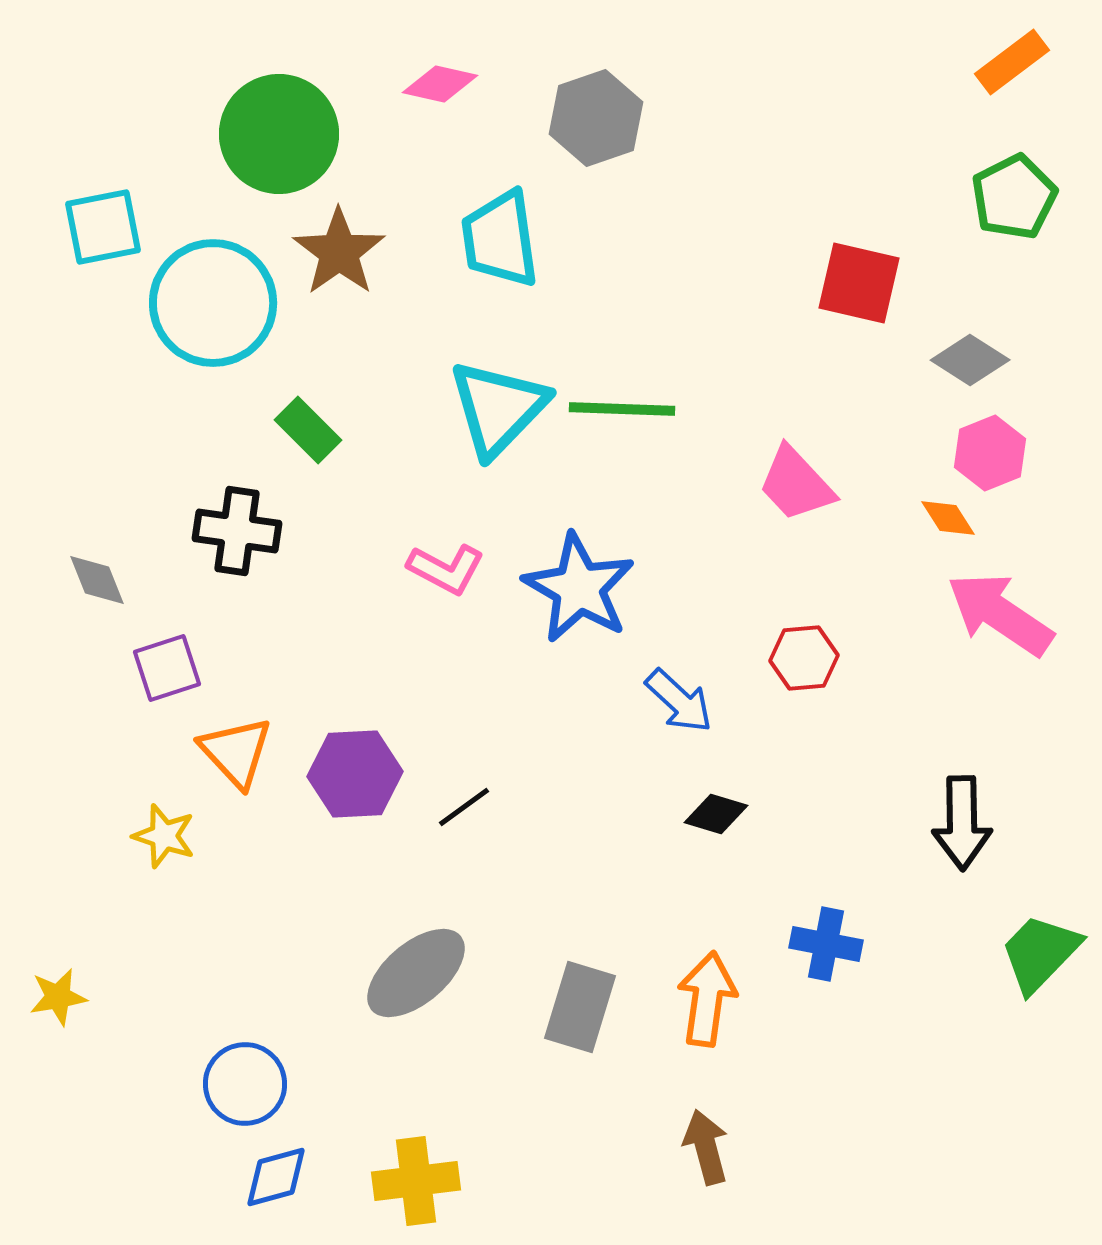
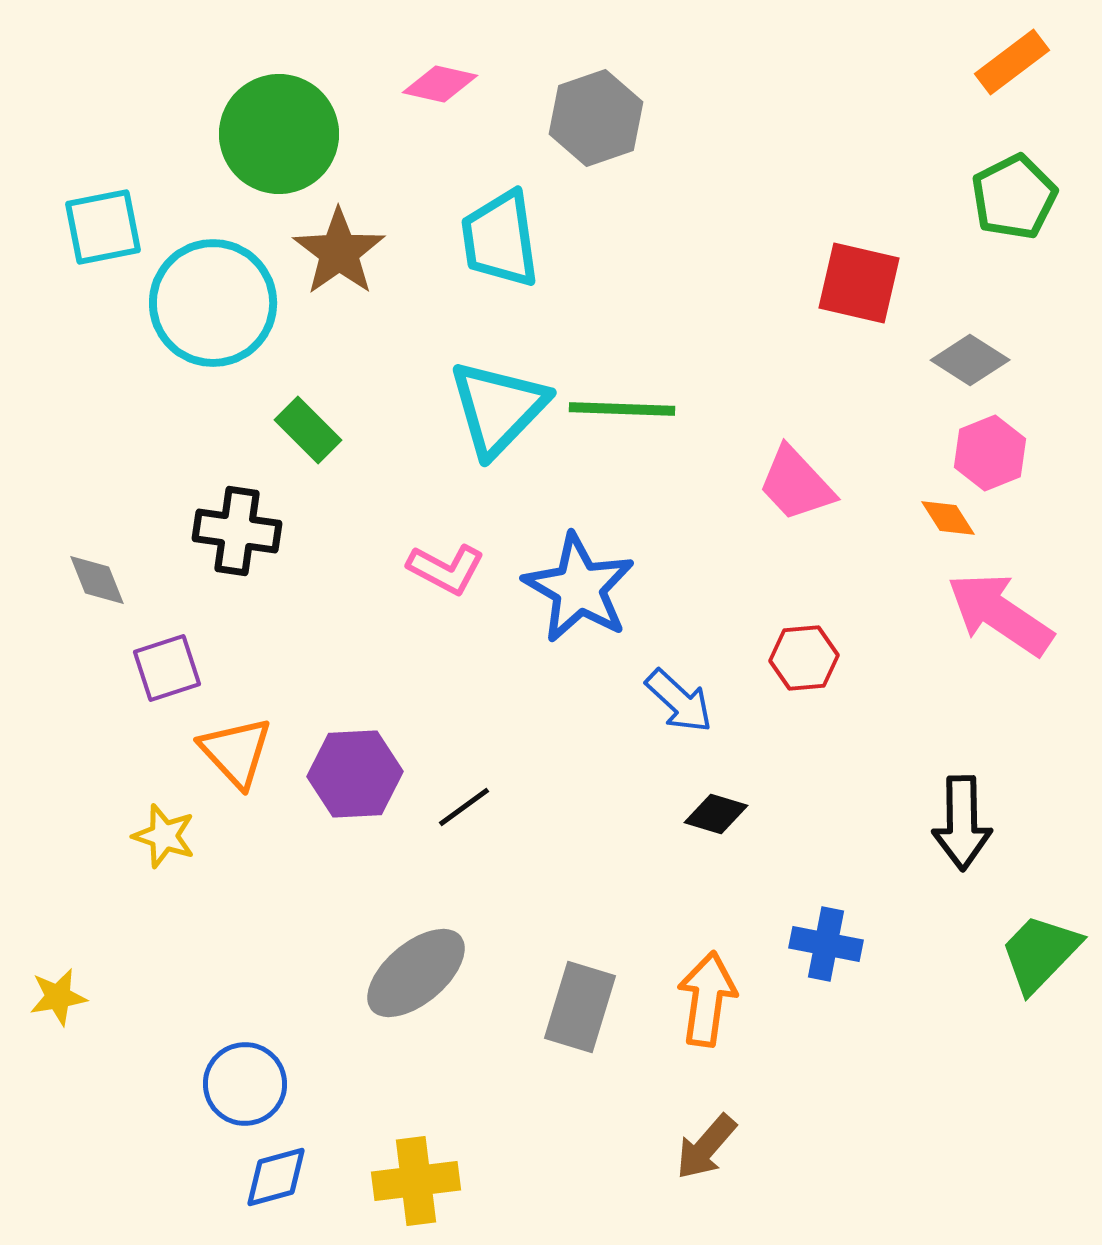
brown arrow at (706, 1147): rotated 124 degrees counterclockwise
